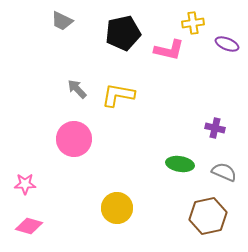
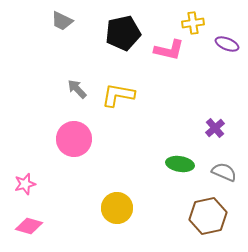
purple cross: rotated 36 degrees clockwise
pink star: rotated 15 degrees counterclockwise
